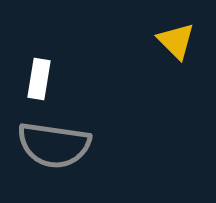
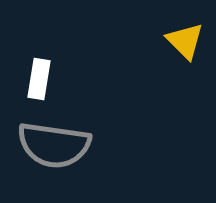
yellow triangle: moved 9 px right
